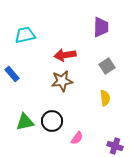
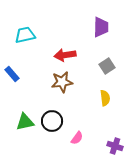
brown star: moved 1 px down
